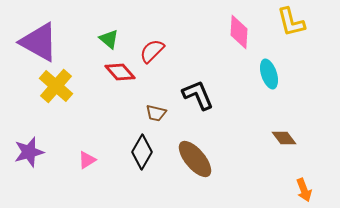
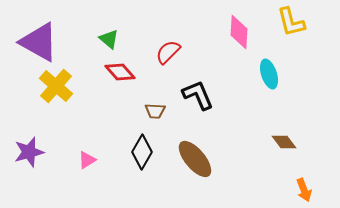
red semicircle: moved 16 px right, 1 px down
brown trapezoid: moved 1 px left, 2 px up; rotated 10 degrees counterclockwise
brown diamond: moved 4 px down
